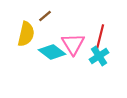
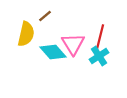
cyan diamond: moved 1 px right; rotated 12 degrees clockwise
